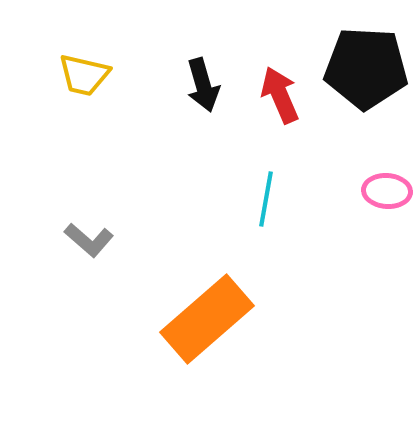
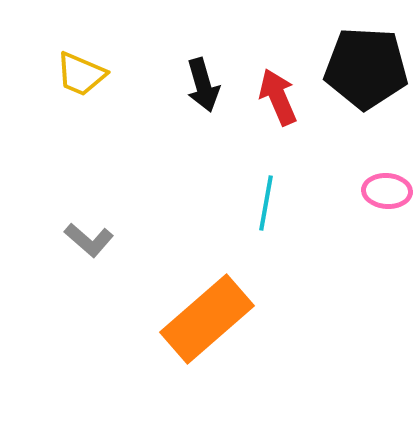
yellow trapezoid: moved 3 px left, 1 px up; rotated 10 degrees clockwise
red arrow: moved 2 px left, 2 px down
cyan line: moved 4 px down
